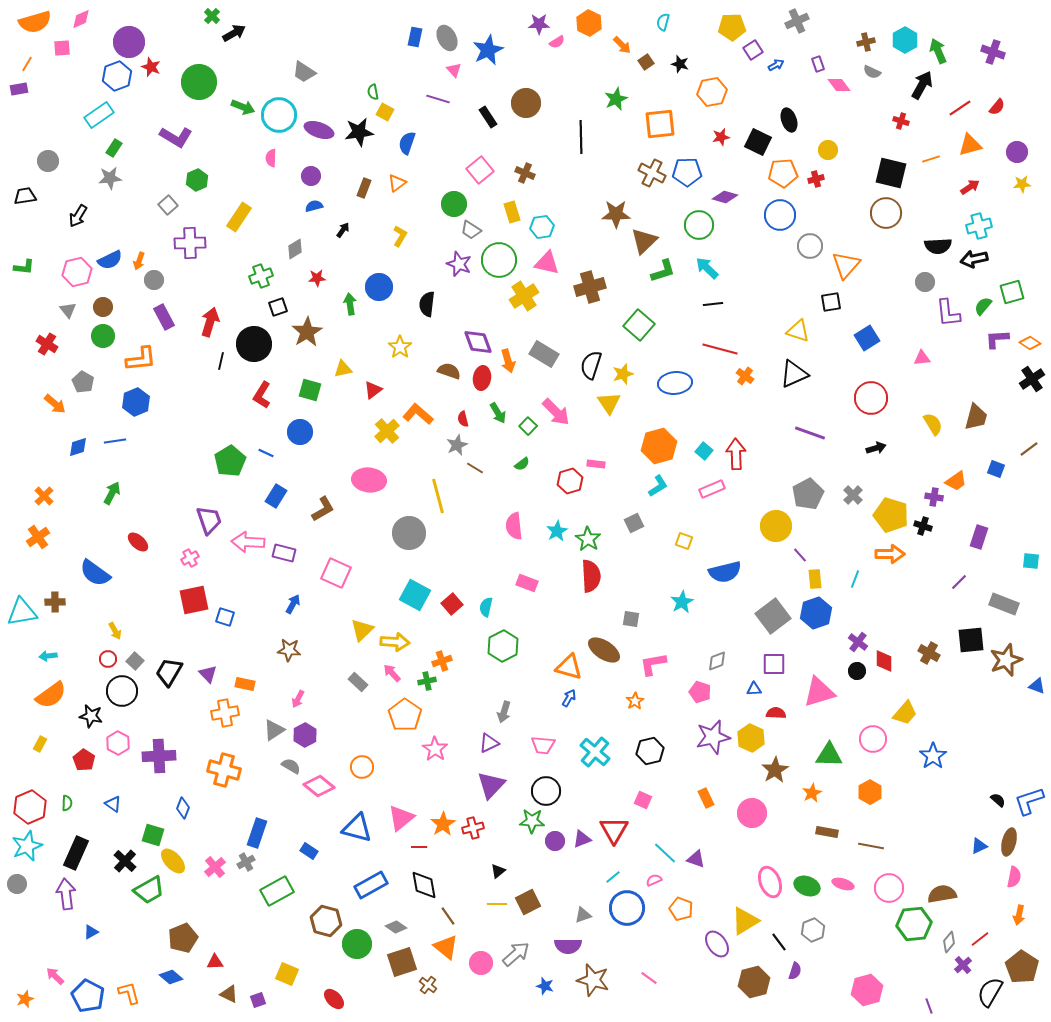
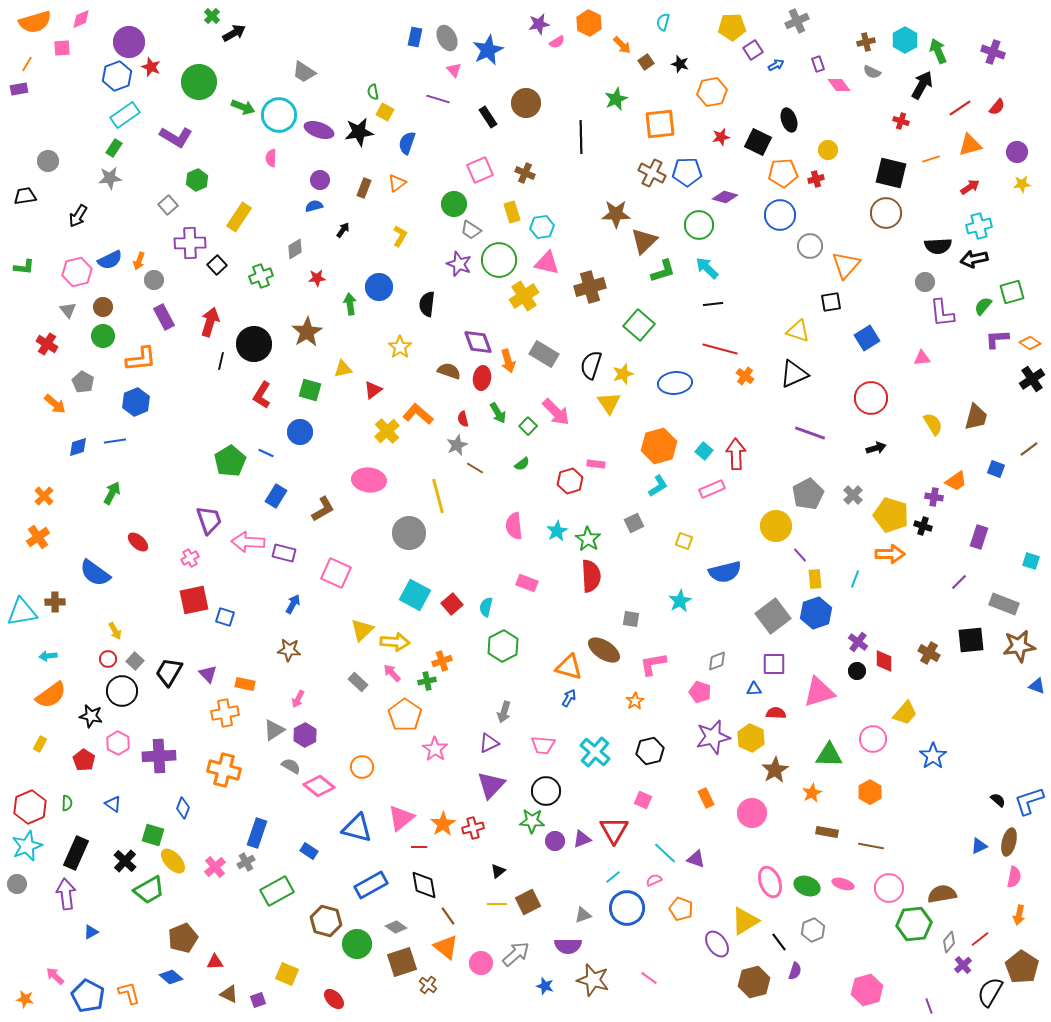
purple star at (539, 24): rotated 10 degrees counterclockwise
cyan rectangle at (99, 115): moved 26 px right
pink square at (480, 170): rotated 16 degrees clockwise
purple circle at (311, 176): moved 9 px right, 4 px down
black square at (278, 307): moved 61 px left, 42 px up; rotated 24 degrees counterclockwise
purple L-shape at (948, 313): moved 6 px left
cyan square at (1031, 561): rotated 12 degrees clockwise
cyan star at (682, 602): moved 2 px left, 1 px up
brown star at (1006, 660): moved 13 px right, 14 px up; rotated 12 degrees clockwise
orange star at (25, 999): rotated 30 degrees clockwise
